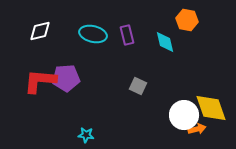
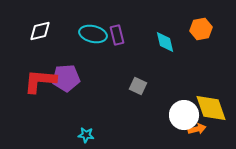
orange hexagon: moved 14 px right, 9 px down; rotated 20 degrees counterclockwise
purple rectangle: moved 10 px left
